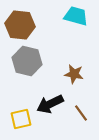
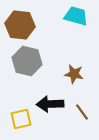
black arrow: rotated 24 degrees clockwise
brown line: moved 1 px right, 1 px up
